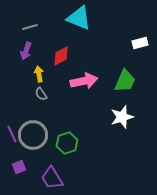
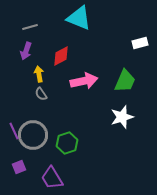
purple line: moved 2 px right, 3 px up
